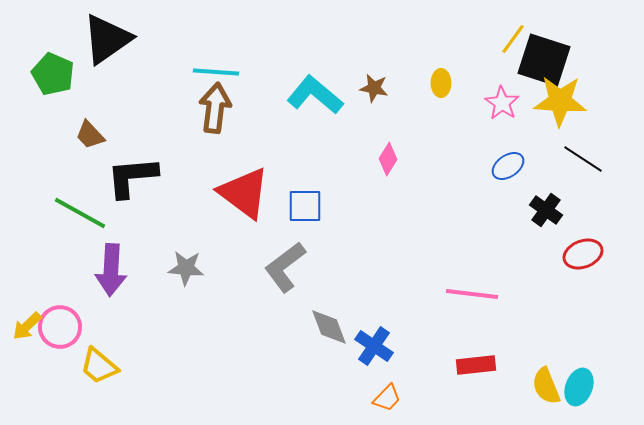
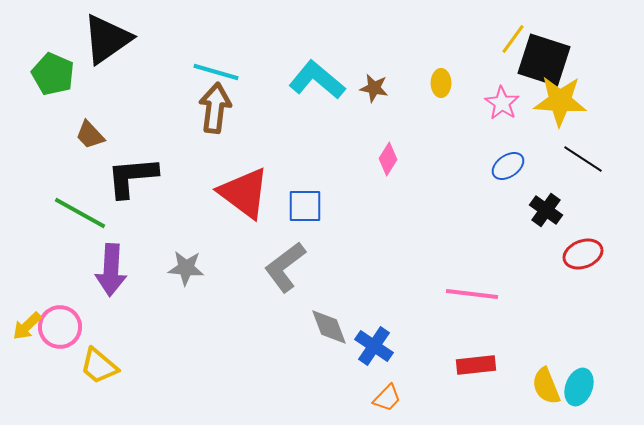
cyan line: rotated 12 degrees clockwise
cyan L-shape: moved 2 px right, 15 px up
